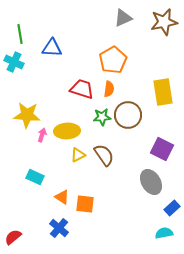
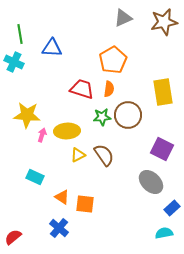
gray ellipse: rotated 15 degrees counterclockwise
